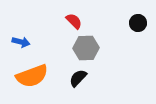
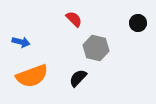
red semicircle: moved 2 px up
gray hexagon: moved 10 px right; rotated 15 degrees clockwise
